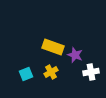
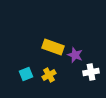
yellow cross: moved 2 px left, 3 px down
